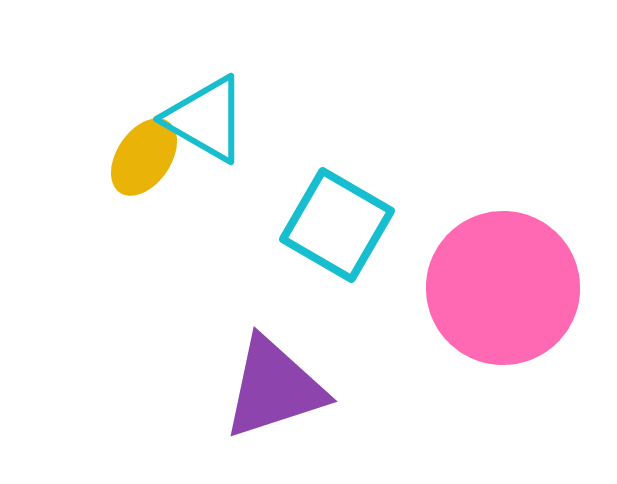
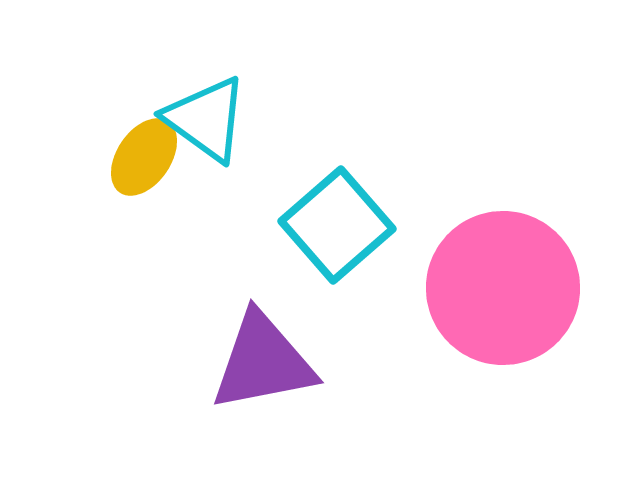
cyan triangle: rotated 6 degrees clockwise
cyan square: rotated 19 degrees clockwise
purple triangle: moved 11 px left, 26 px up; rotated 7 degrees clockwise
